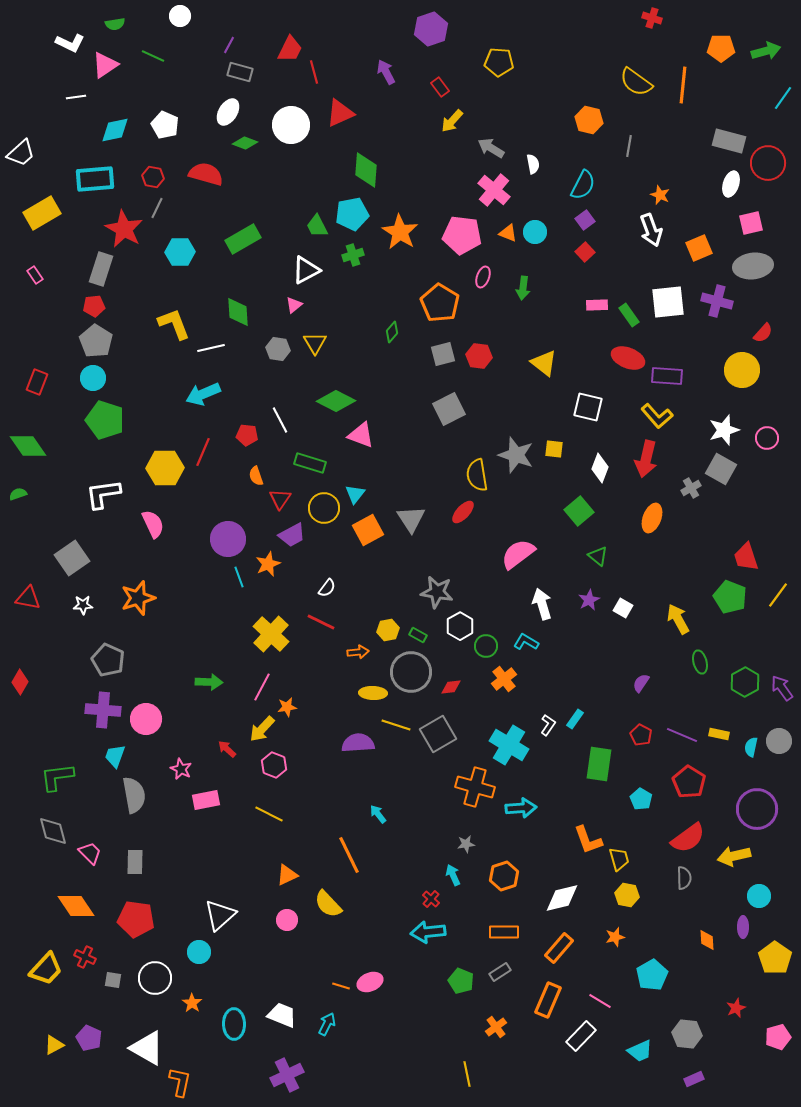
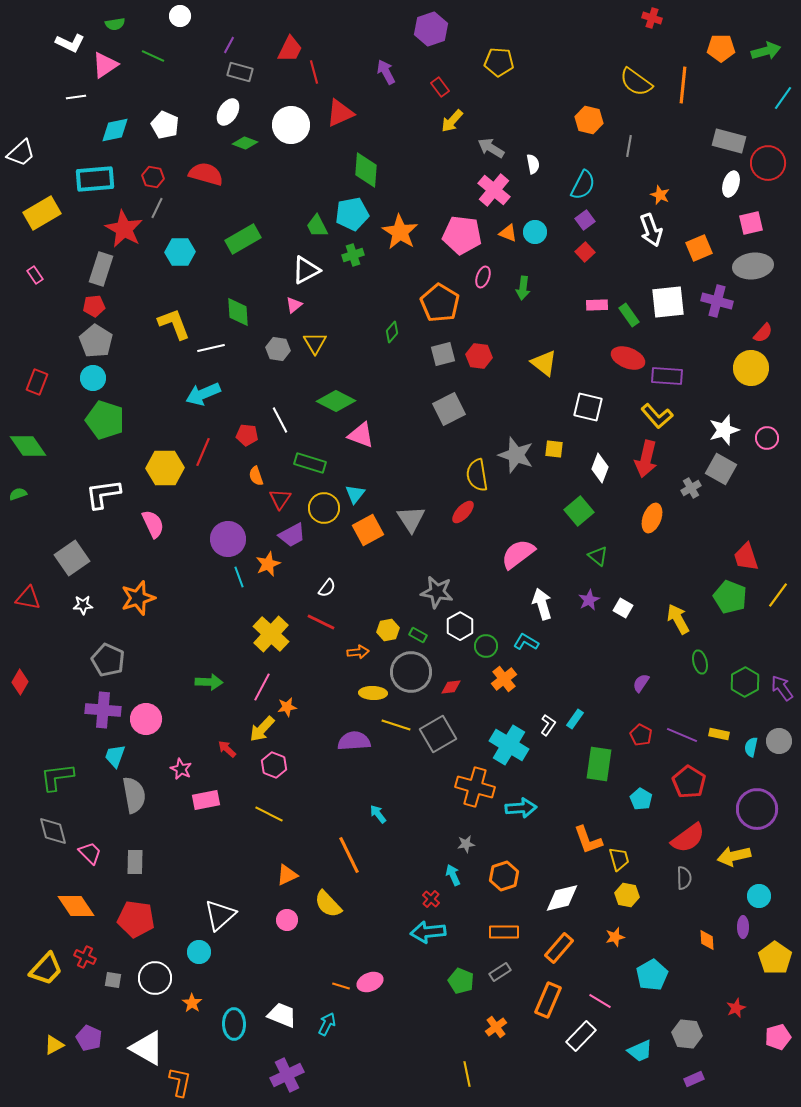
yellow circle at (742, 370): moved 9 px right, 2 px up
purple semicircle at (358, 743): moved 4 px left, 2 px up
